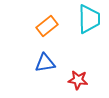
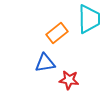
orange rectangle: moved 10 px right, 7 px down
red star: moved 9 px left
